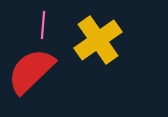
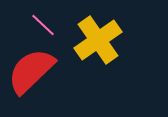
pink line: rotated 52 degrees counterclockwise
